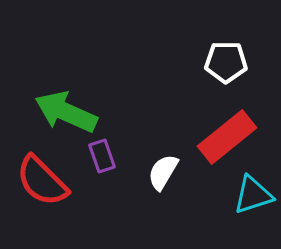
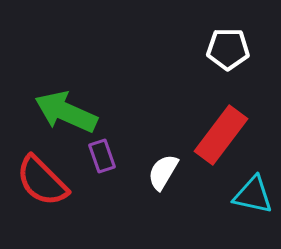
white pentagon: moved 2 px right, 13 px up
red rectangle: moved 6 px left, 2 px up; rotated 14 degrees counterclockwise
cyan triangle: rotated 30 degrees clockwise
